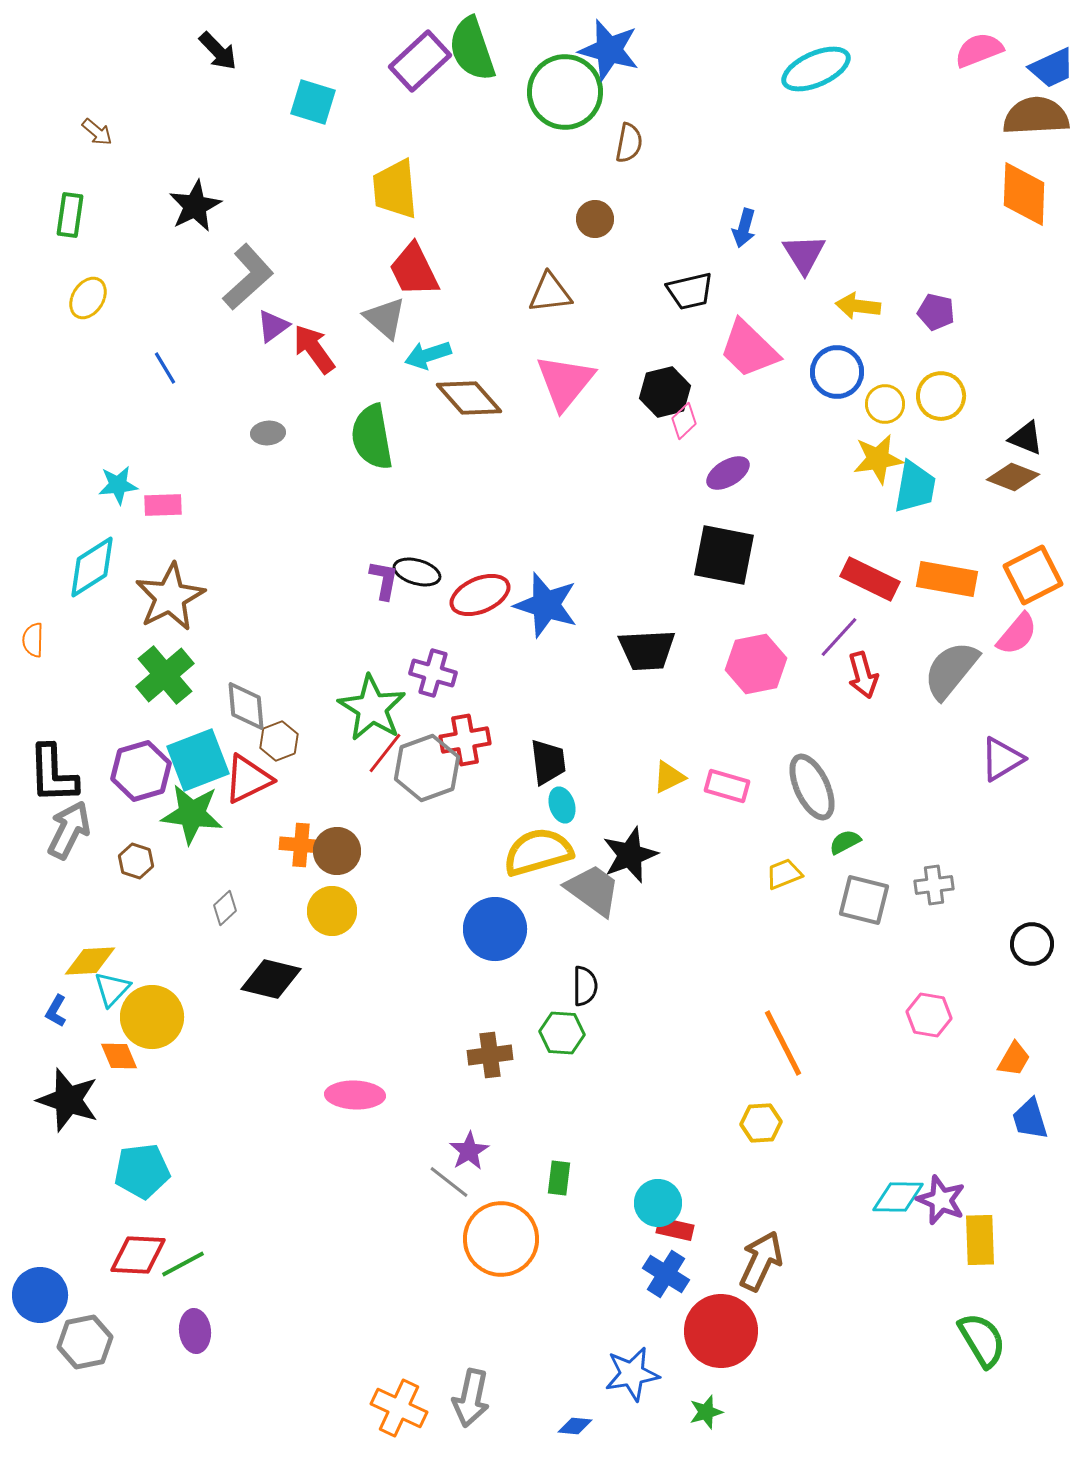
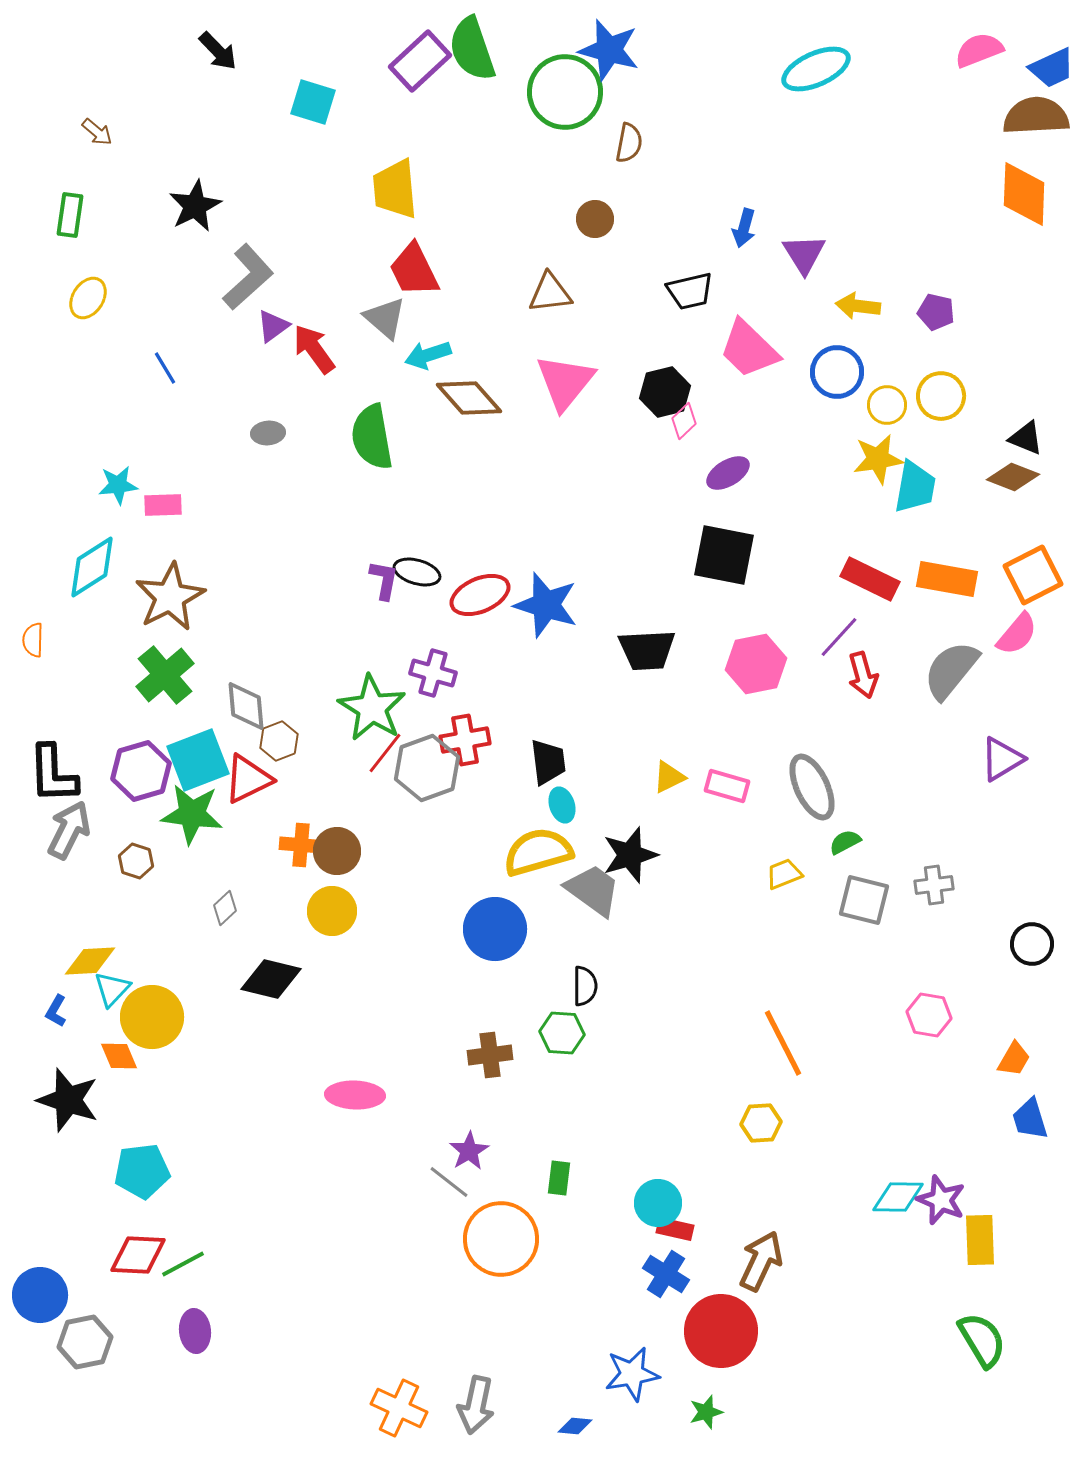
yellow circle at (885, 404): moved 2 px right, 1 px down
black star at (630, 855): rotated 4 degrees clockwise
gray arrow at (471, 1398): moved 5 px right, 7 px down
